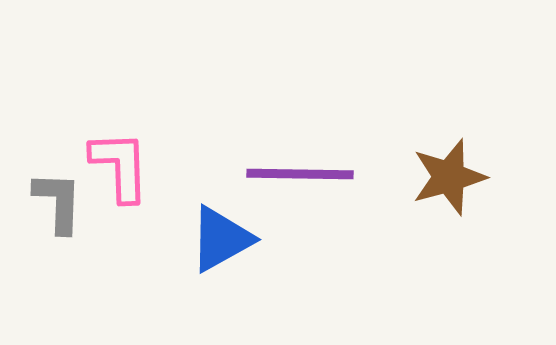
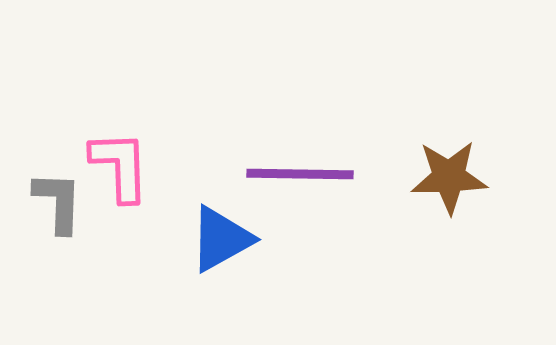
brown star: rotated 14 degrees clockwise
